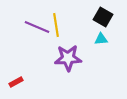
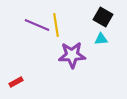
purple line: moved 2 px up
purple star: moved 4 px right, 3 px up
